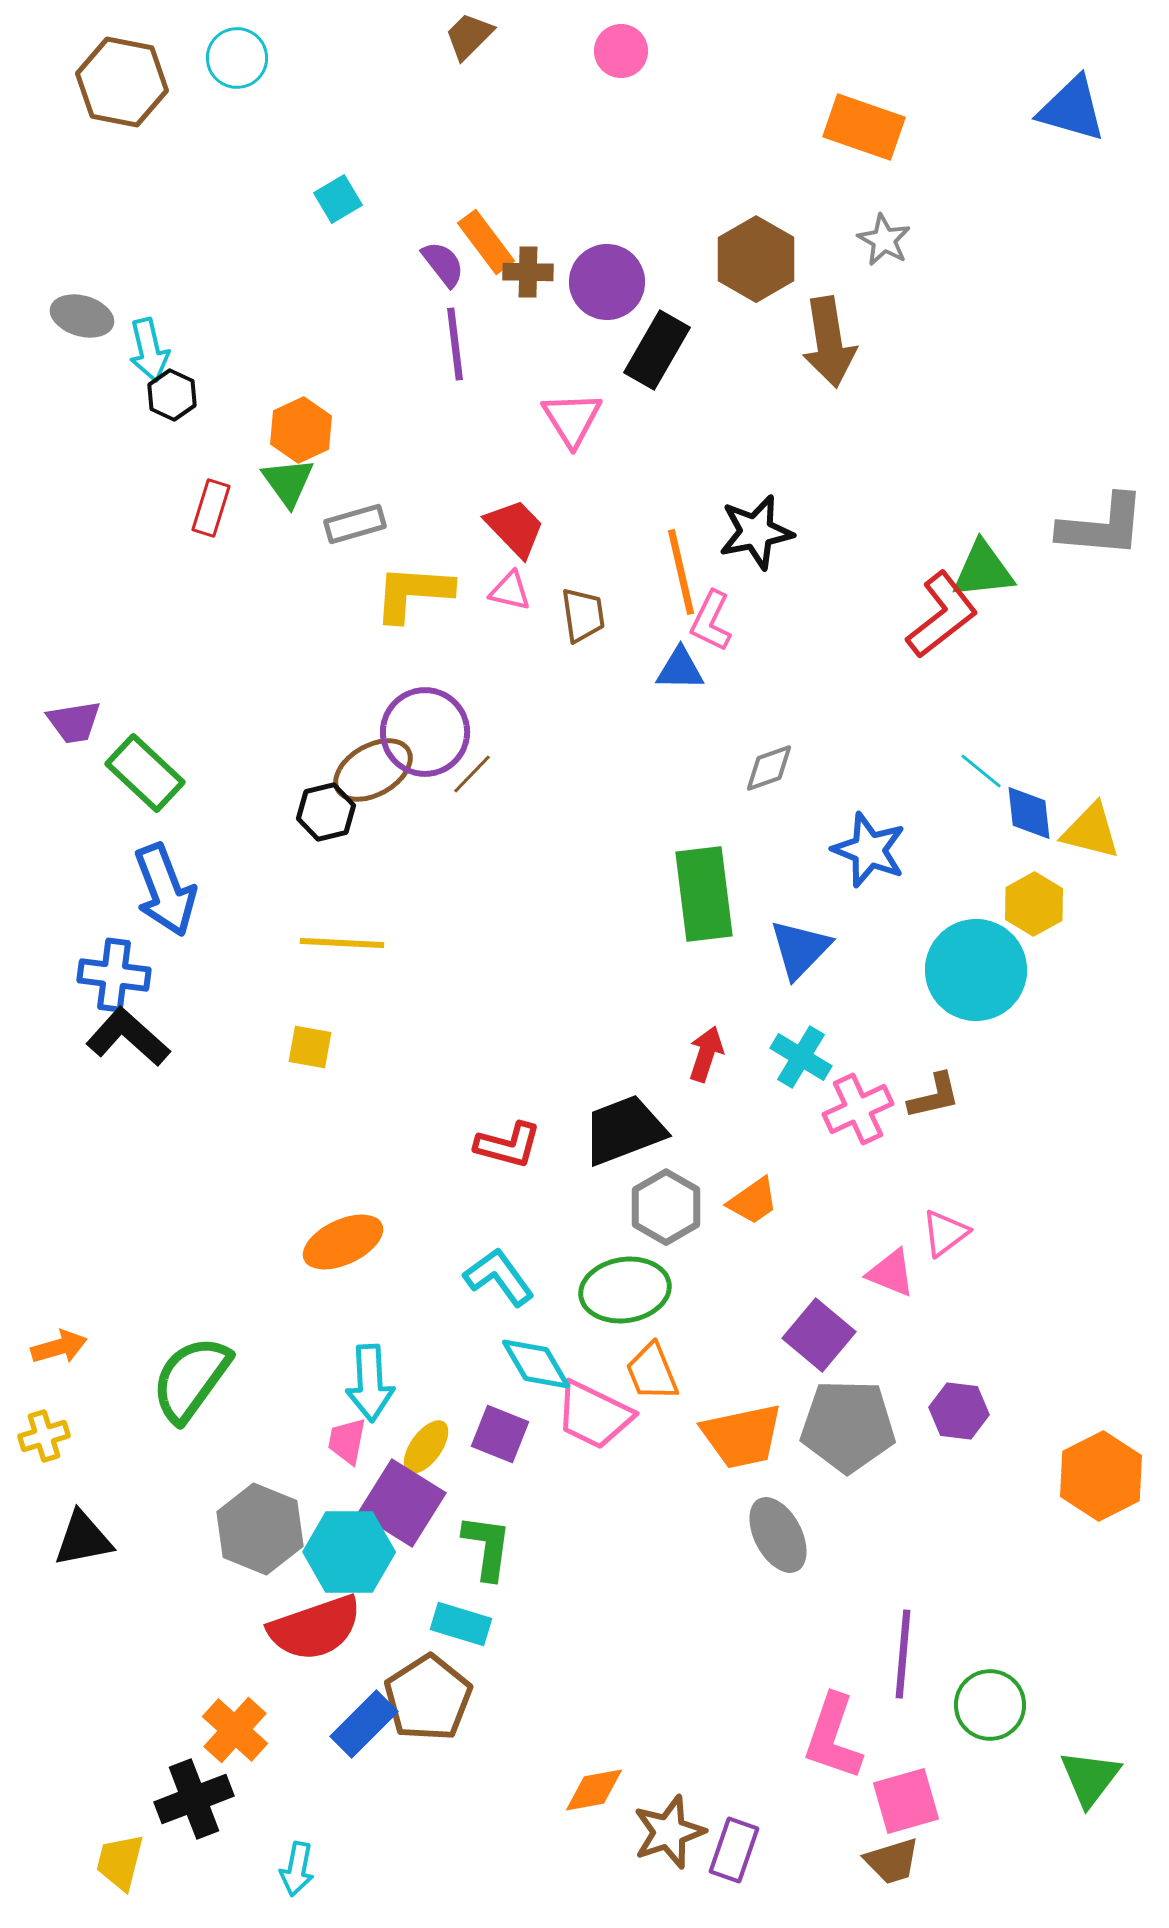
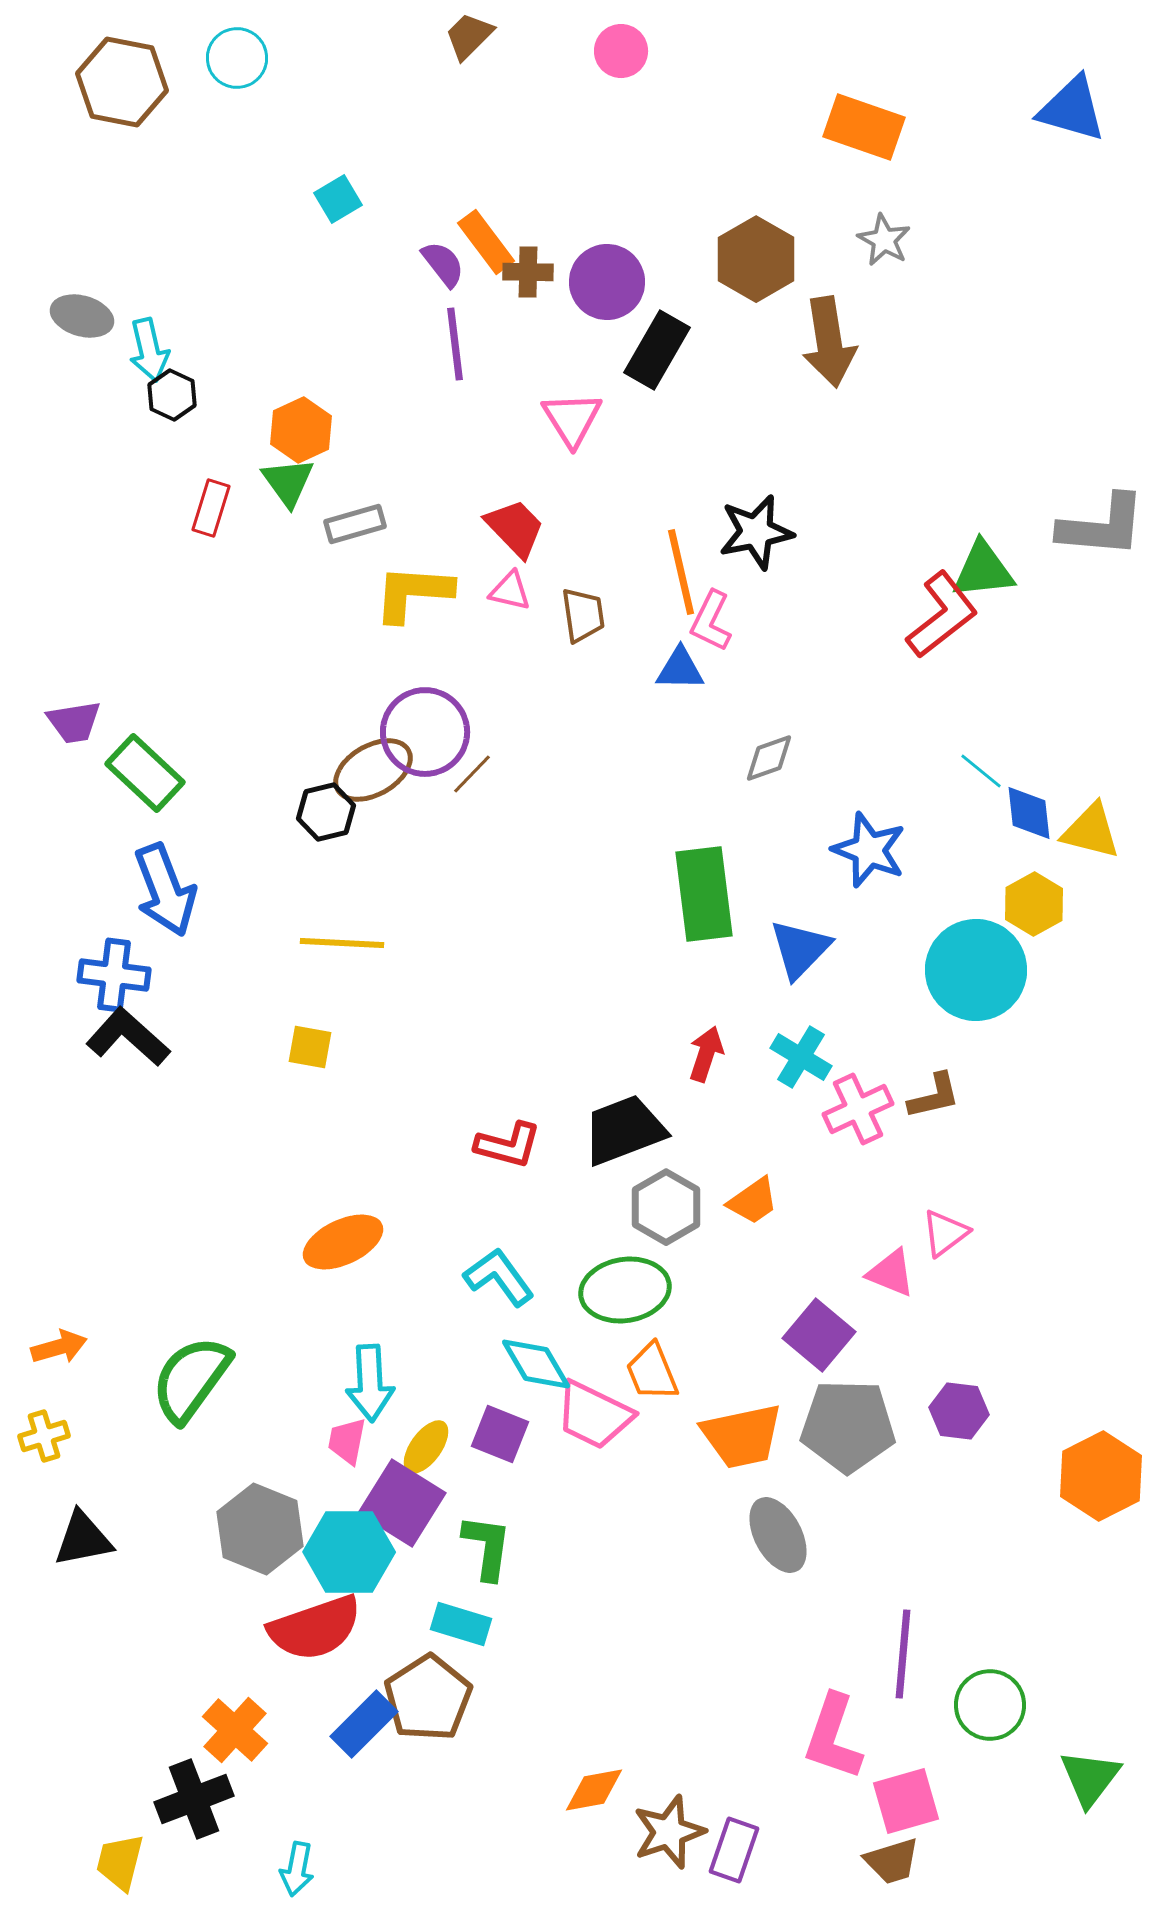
gray diamond at (769, 768): moved 10 px up
